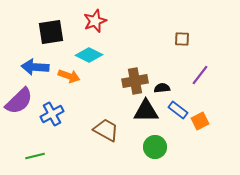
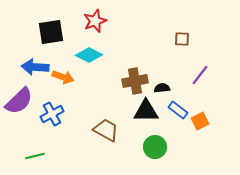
orange arrow: moved 6 px left, 1 px down
